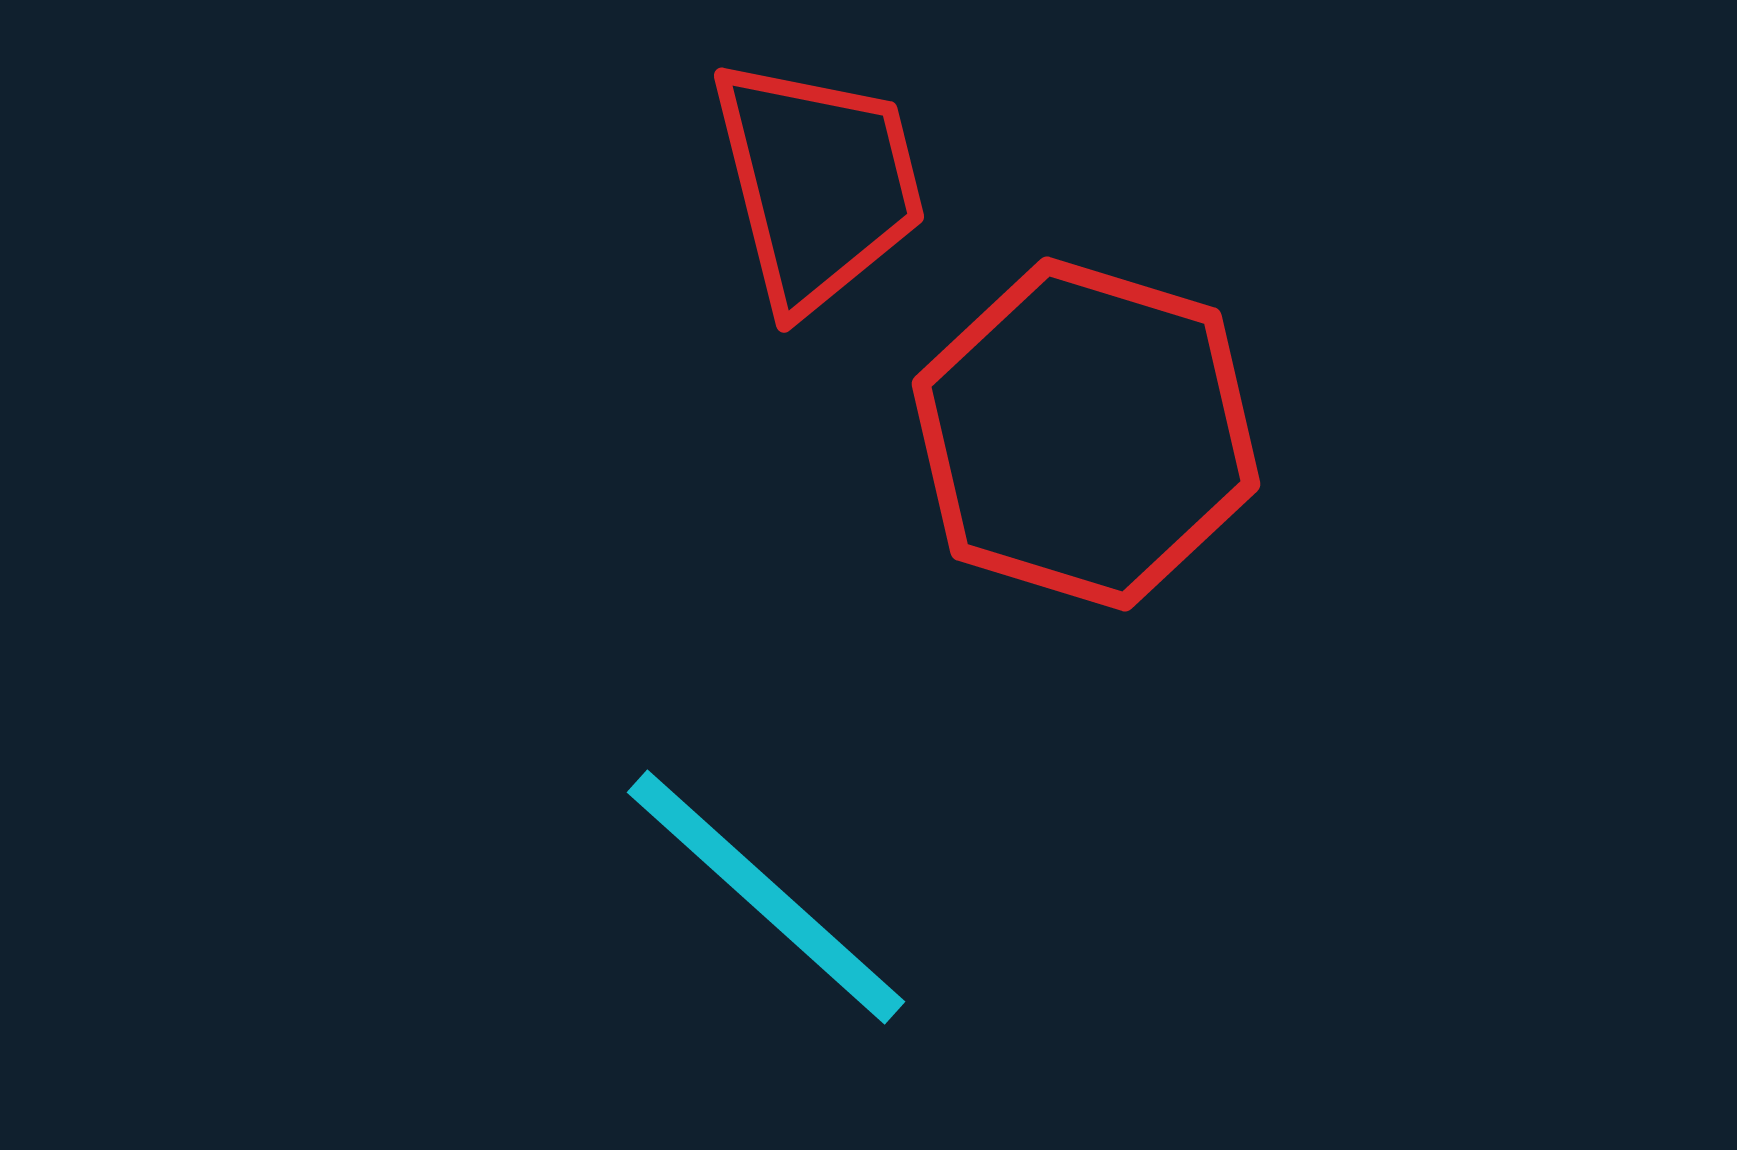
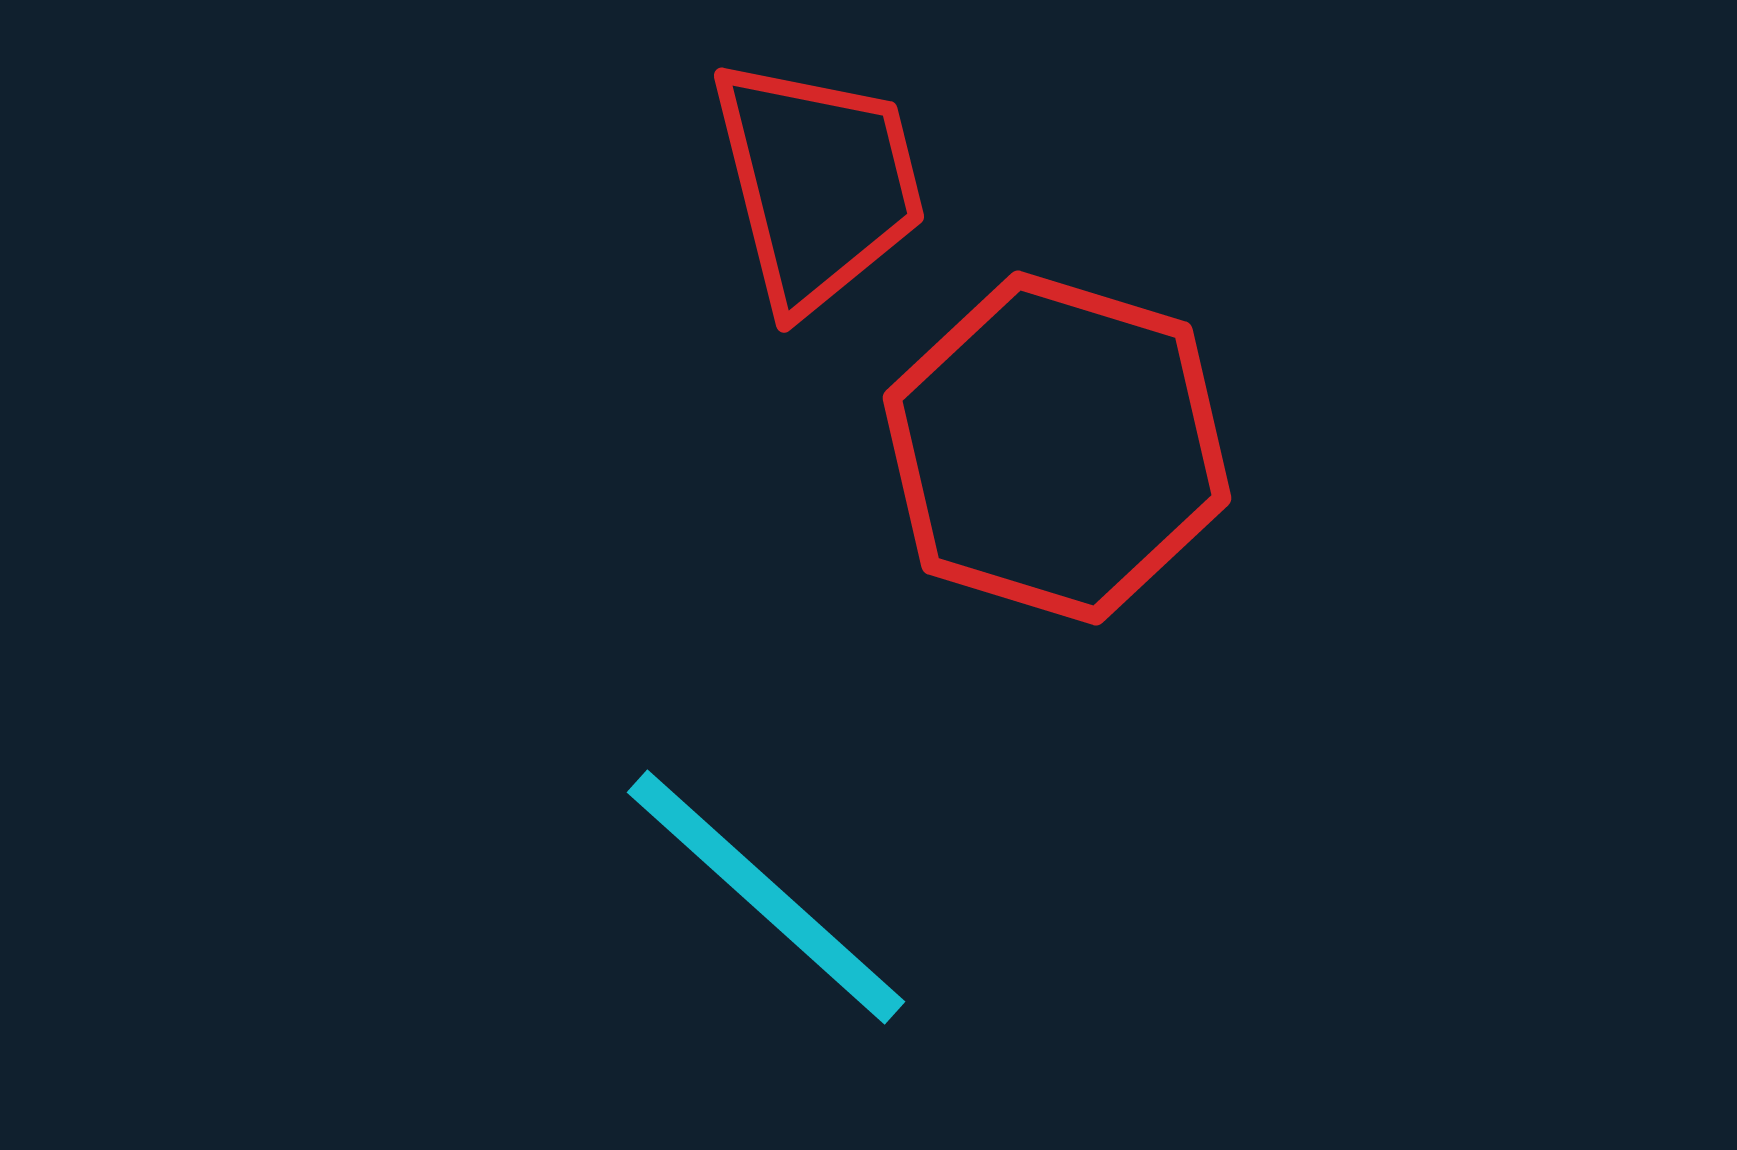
red hexagon: moved 29 px left, 14 px down
